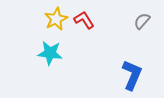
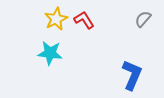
gray semicircle: moved 1 px right, 2 px up
